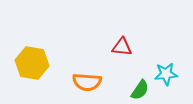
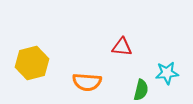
yellow hexagon: rotated 24 degrees counterclockwise
cyan star: moved 1 px right, 1 px up
green semicircle: moved 1 px right; rotated 20 degrees counterclockwise
